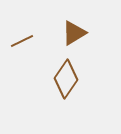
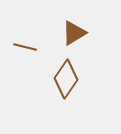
brown line: moved 3 px right, 6 px down; rotated 40 degrees clockwise
